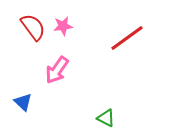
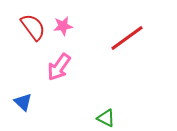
pink arrow: moved 2 px right, 3 px up
